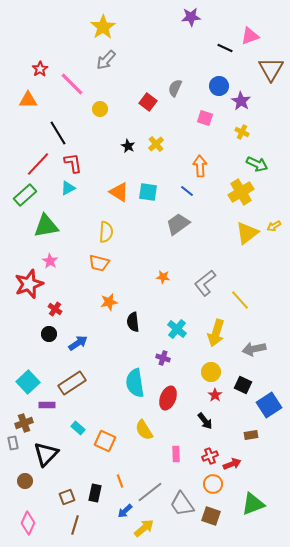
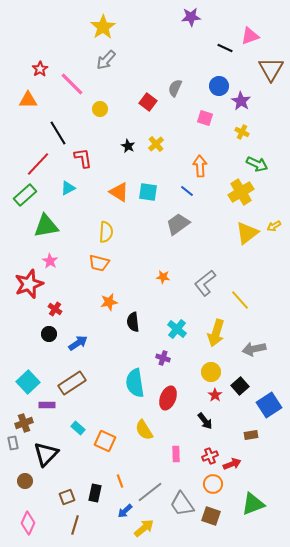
red L-shape at (73, 163): moved 10 px right, 5 px up
black square at (243, 385): moved 3 px left, 1 px down; rotated 24 degrees clockwise
